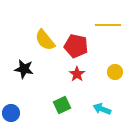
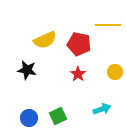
yellow semicircle: rotated 75 degrees counterclockwise
red pentagon: moved 3 px right, 2 px up
black star: moved 3 px right, 1 px down
red star: moved 1 px right
green square: moved 4 px left, 11 px down
cyan arrow: rotated 138 degrees clockwise
blue circle: moved 18 px right, 5 px down
